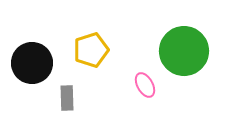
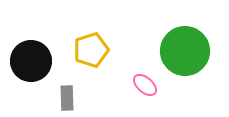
green circle: moved 1 px right
black circle: moved 1 px left, 2 px up
pink ellipse: rotated 20 degrees counterclockwise
